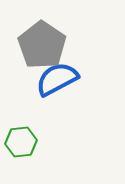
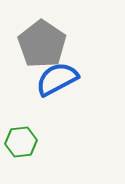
gray pentagon: moved 1 px up
